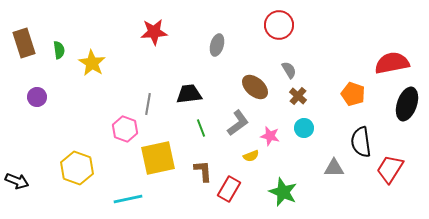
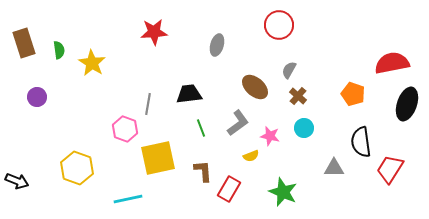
gray semicircle: rotated 120 degrees counterclockwise
